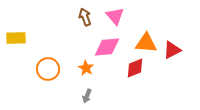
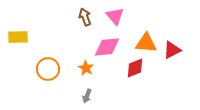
yellow rectangle: moved 2 px right, 1 px up
